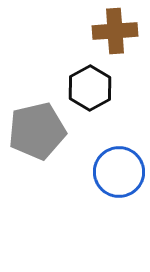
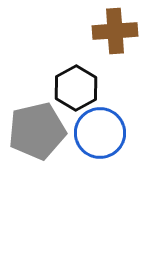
black hexagon: moved 14 px left
blue circle: moved 19 px left, 39 px up
